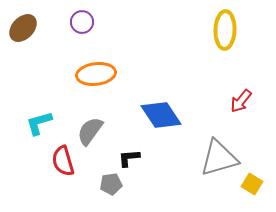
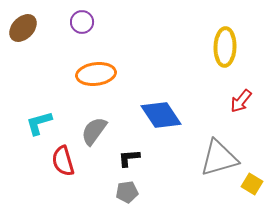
yellow ellipse: moved 17 px down
gray semicircle: moved 4 px right
gray pentagon: moved 16 px right, 8 px down
